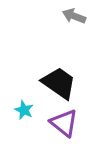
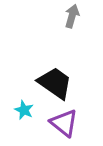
gray arrow: moved 2 px left; rotated 85 degrees clockwise
black trapezoid: moved 4 px left
